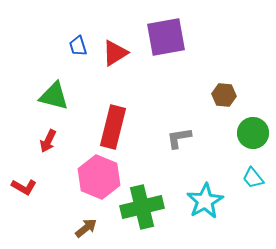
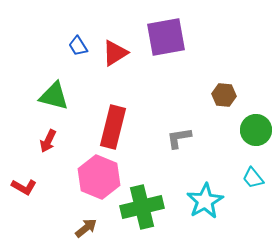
blue trapezoid: rotated 15 degrees counterclockwise
green circle: moved 3 px right, 3 px up
